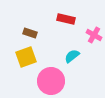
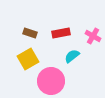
red rectangle: moved 5 px left, 14 px down; rotated 24 degrees counterclockwise
pink cross: moved 1 px left, 1 px down
yellow square: moved 2 px right, 2 px down; rotated 10 degrees counterclockwise
